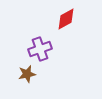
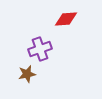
red diamond: rotated 25 degrees clockwise
